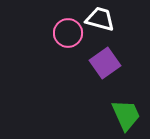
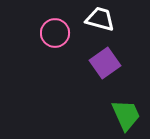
pink circle: moved 13 px left
